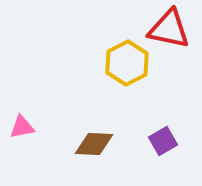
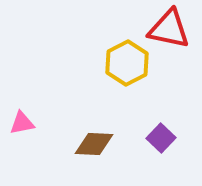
pink triangle: moved 4 px up
purple square: moved 2 px left, 3 px up; rotated 16 degrees counterclockwise
